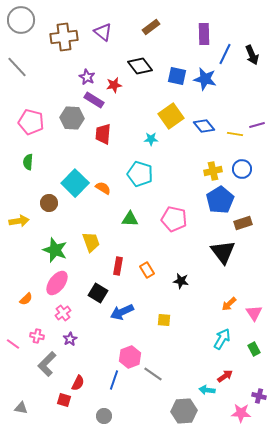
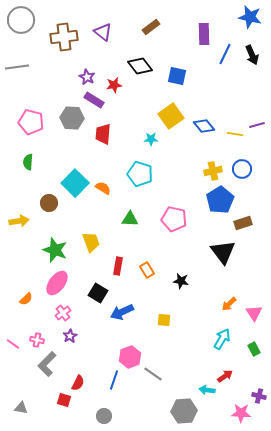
gray line at (17, 67): rotated 55 degrees counterclockwise
blue star at (205, 79): moved 45 px right, 62 px up
pink cross at (37, 336): moved 4 px down
purple star at (70, 339): moved 3 px up
